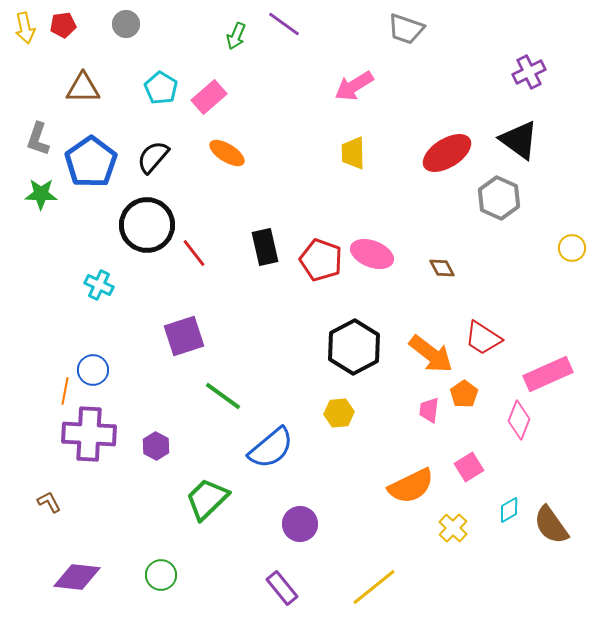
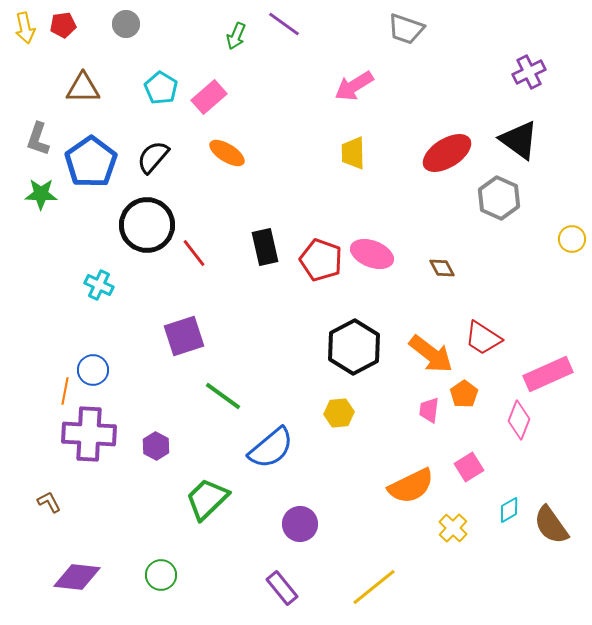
yellow circle at (572, 248): moved 9 px up
